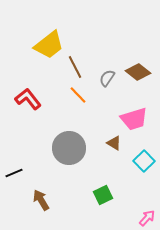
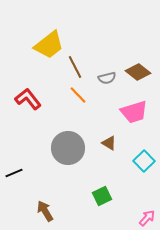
gray semicircle: rotated 138 degrees counterclockwise
pink trapezoid: moved 7 px up
brown triangle: moved 5 px left
gray circle: moved 1 px left
green square: moved 1 px left, 1 px down
brown arrow: moved 4 px right, 11 px down
